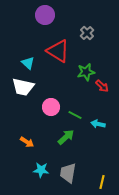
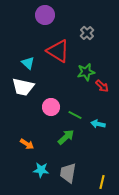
orange arrow: moved 2 px down
